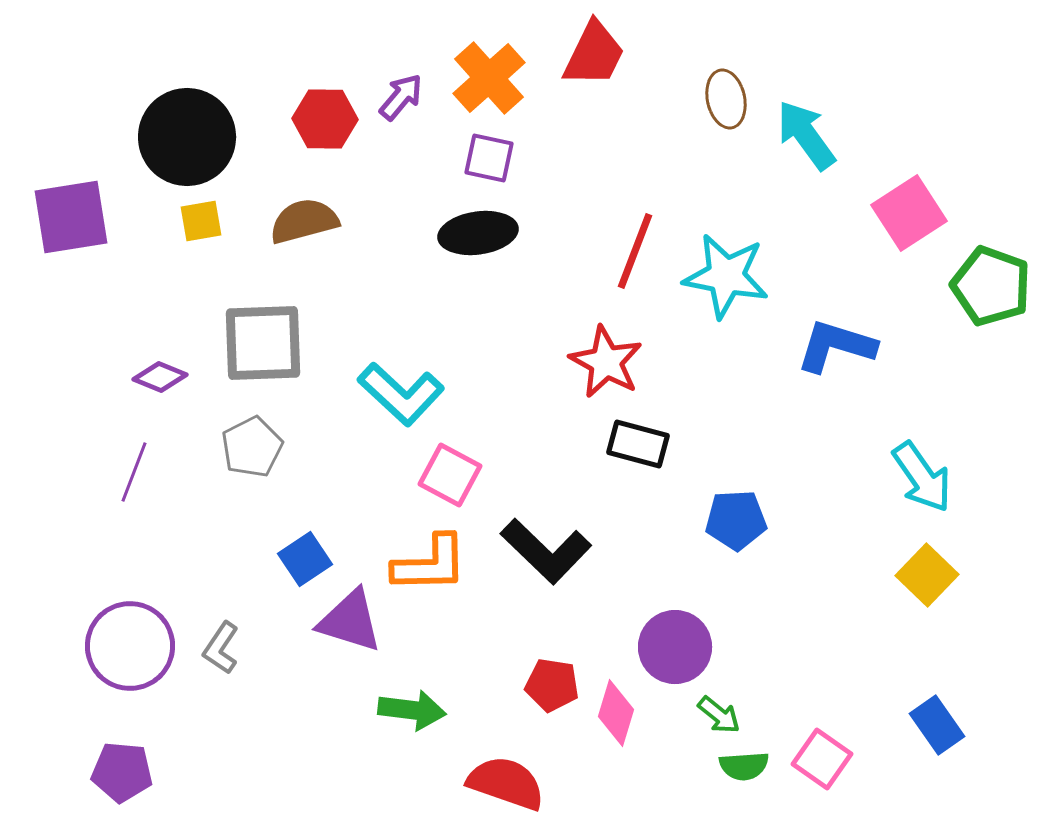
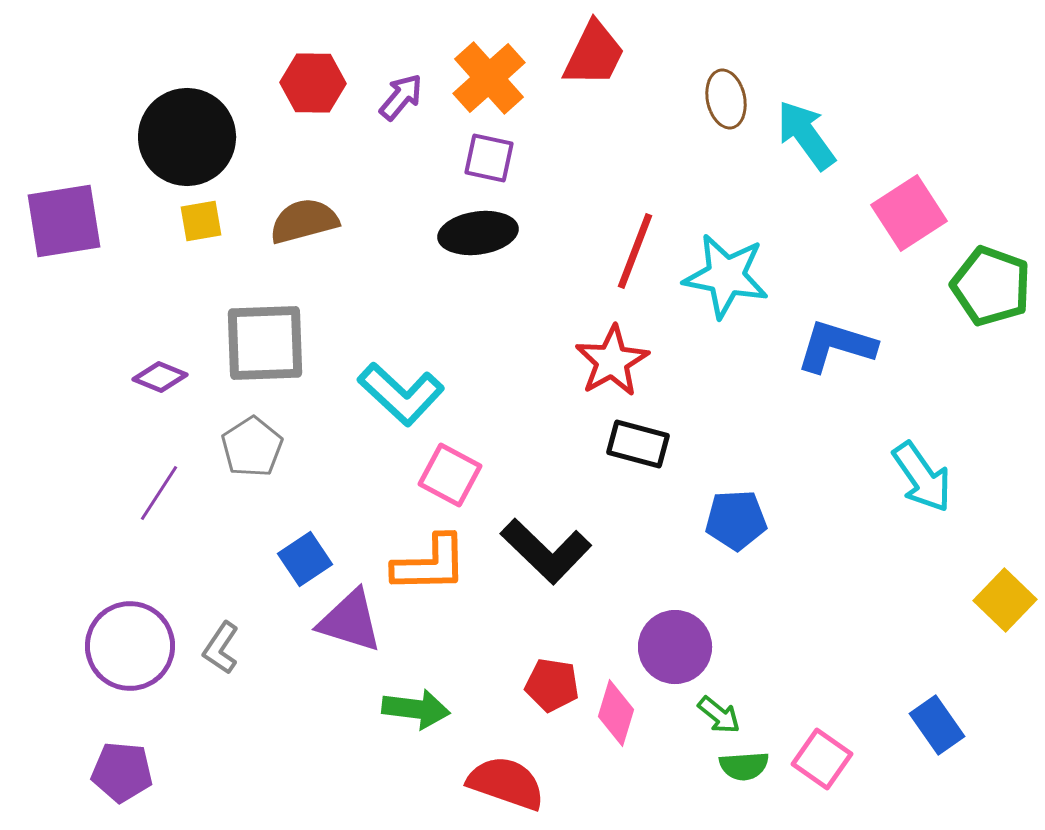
red hexagon at (325, 119): moved 12 px left, 36 px up
purple square at (71, 217): moved 7 px left, 4 px down
gray square at (263, 343): moved 2 px right
red star at (606, 362): moved 6 px right, 1 px up; rotated 14 degrees clockwise
gray pentagon at (252, 447): rotated 6 degrees counterclockwise
purple line at (134, 472): moved 25 px right, 21 px down; rotated 12 degrees clockwise
yellow square at (927, 575): moved 78 px right, 25 px down
green arrow at (412, 710): moved 4 px right, 1 px up
